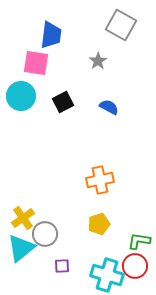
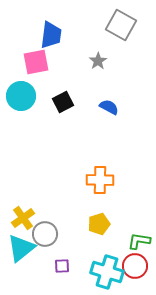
pink square: moved 1 px up; rotated 20 degrees counterclockwise
orange cross: rotated 12 degrees clockwise
cyan cross: moved 3 px up
